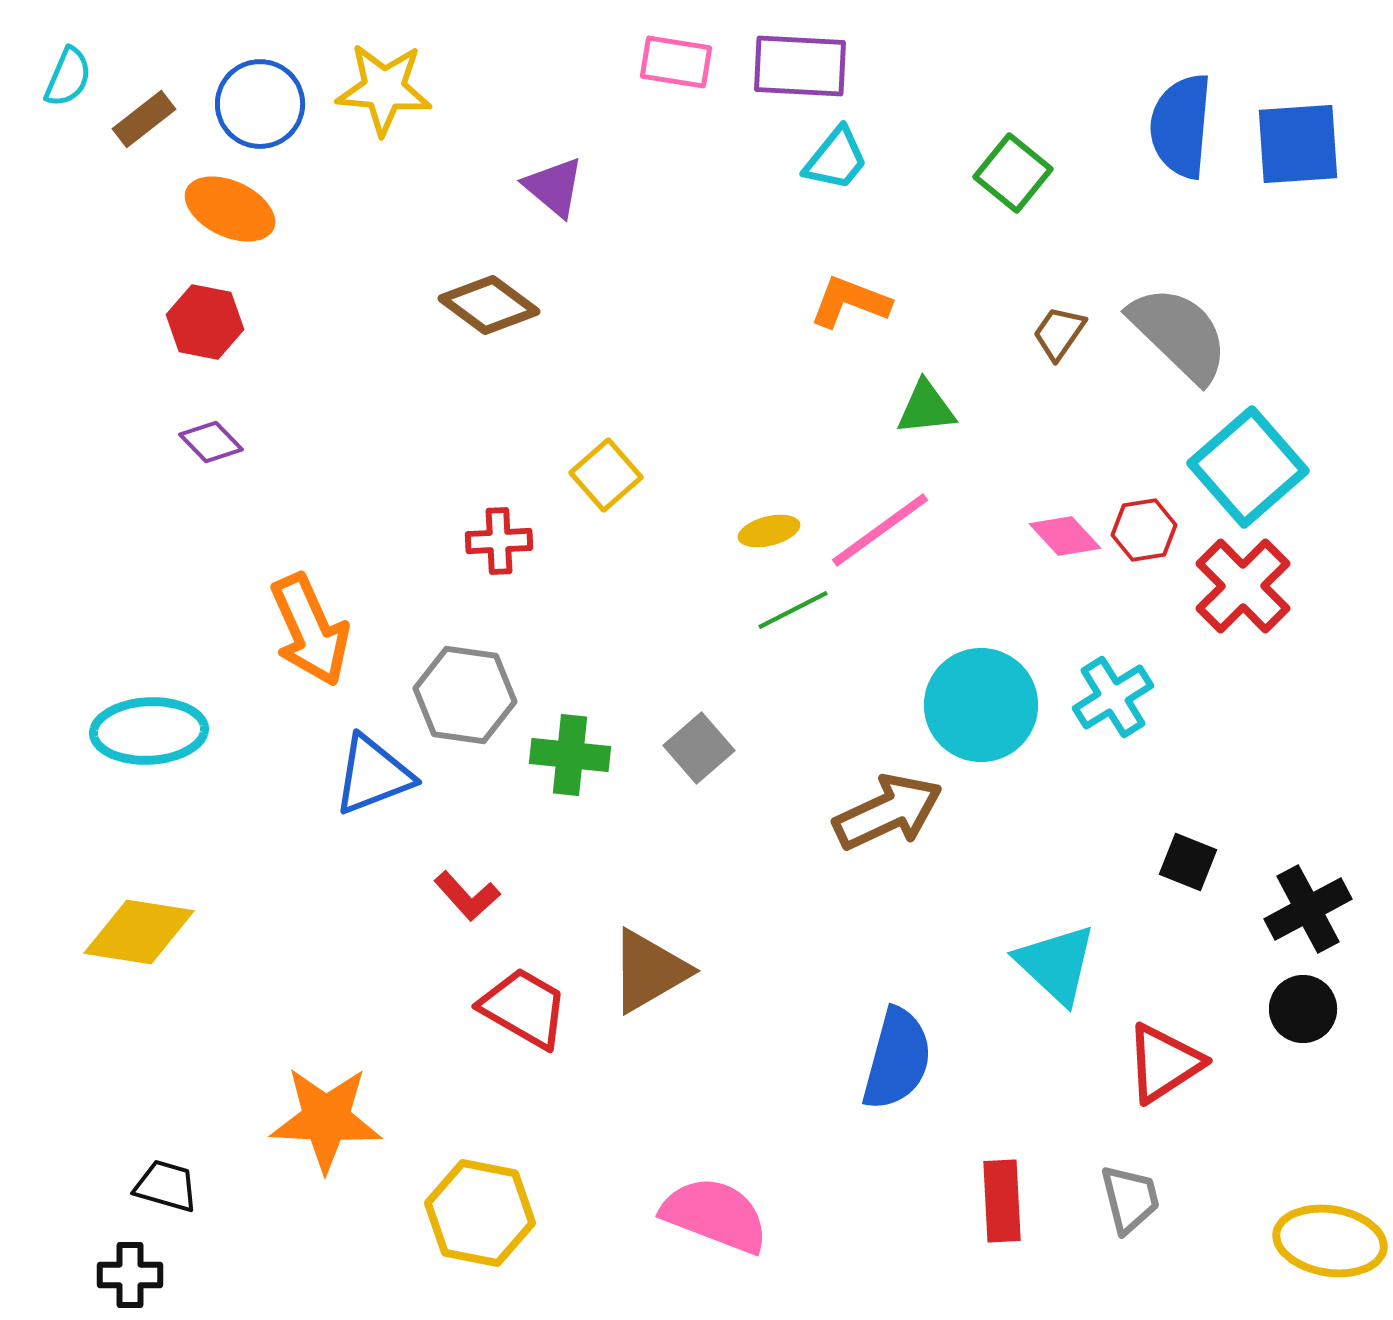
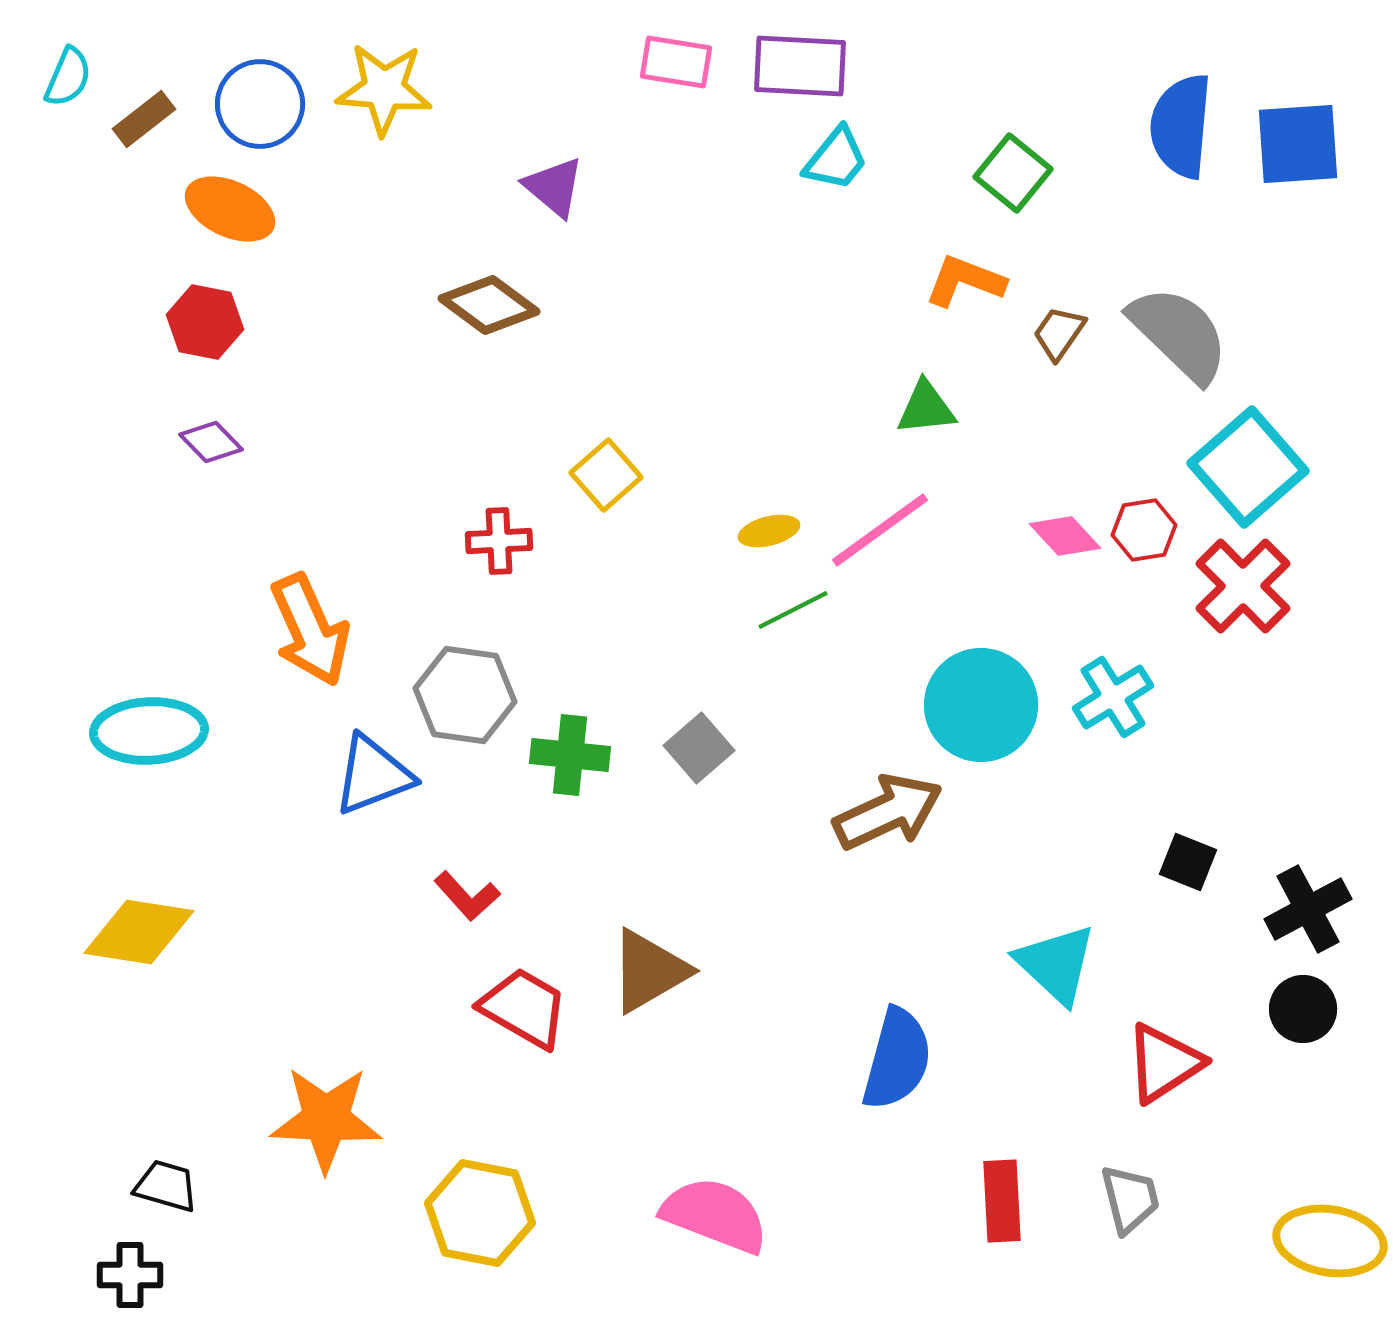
orange L-shape at (850, 302): moved 115 px right, 21 px up
